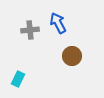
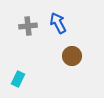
gray cross: moved 2 px left, 4 px up
